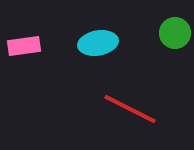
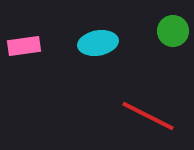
green circle: moved 2 px left, 2 px up
red line: moved 18 px right, 7 px down
